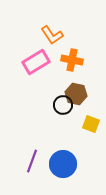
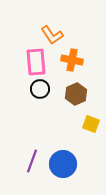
pink rectangle: rotated 64 degrees counterclockwise
brown hexagon: rotated 25 degrees clockwise
black circle: moved 23 px left, 16 px up
